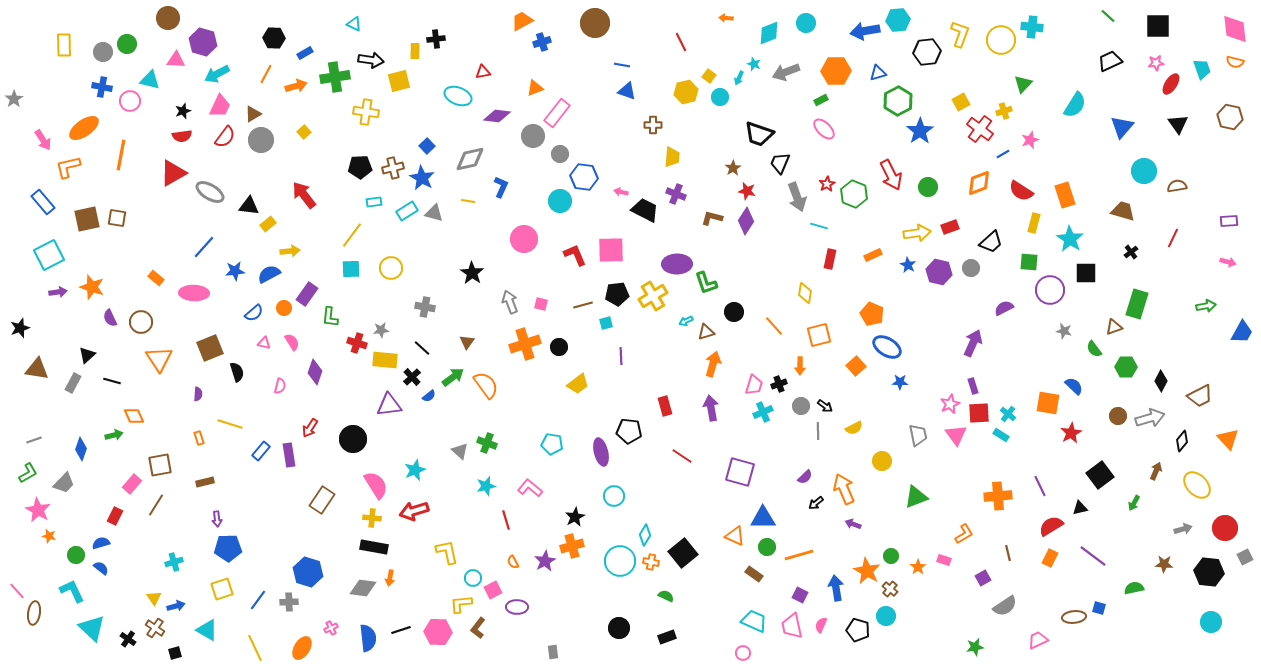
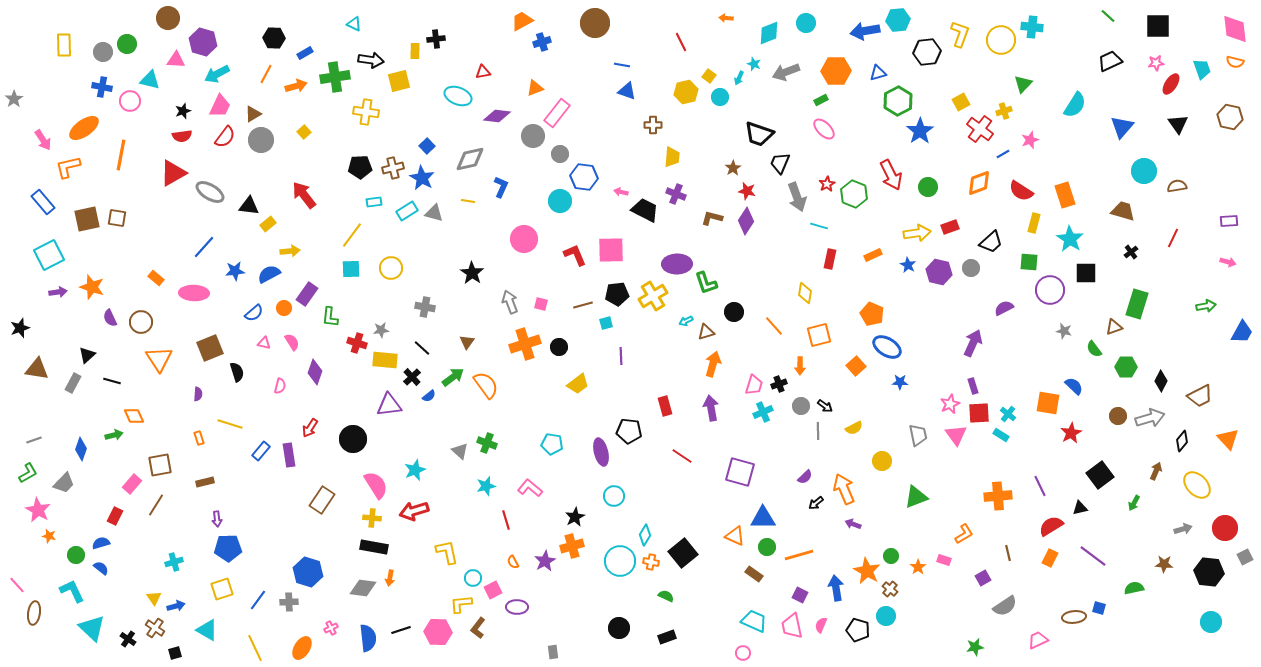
pink line at (17, 591): moved 6 px up
